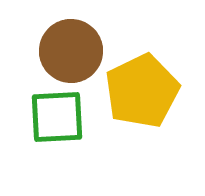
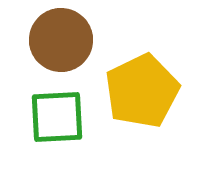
brown circle: moved 10 px left, 11 px up
